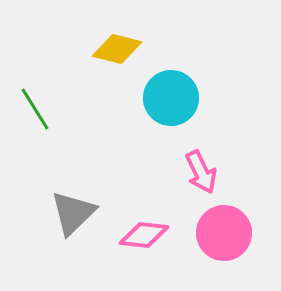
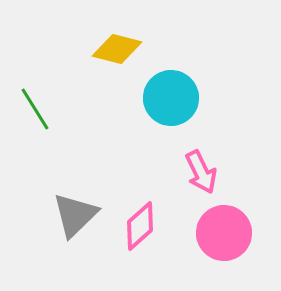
gray triangle: moved 2 px right, 2 px down
pink diamond: moved 4 px left, 9 px up; rotated 48 degrees counterclockwise
